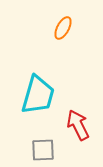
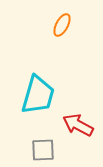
orange ellipse: moved 1 px left, 3 px up
red arrow: rotated 36 degrees counterclockwise
